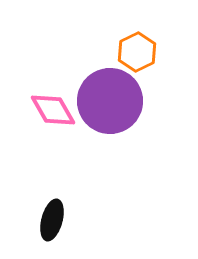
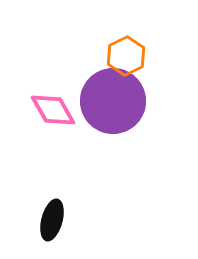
orange hexagon: moved 11 px left, 4 px down
purple circle: moved 3 px right
